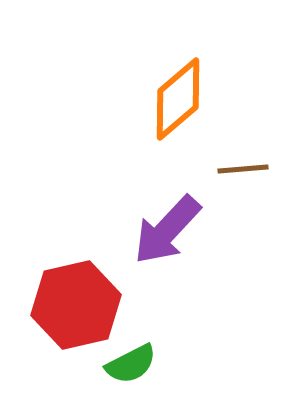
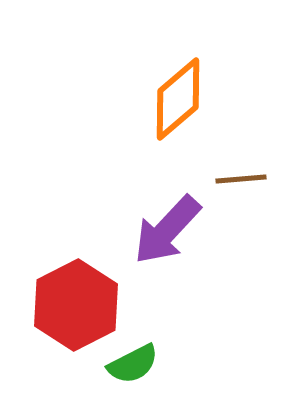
brown line: moved 2 px left, 10 px down
red hexagon: rotated 14 degrees counterclockwise
green semicircle: moved 2 px right
